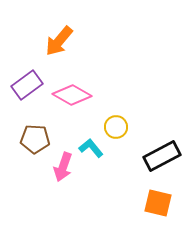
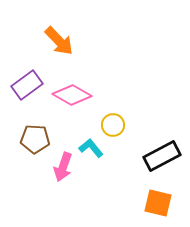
orange arrow: rotated 84 degrees counterclockwise
yellow circle: moved 3 px left, 2 px up
